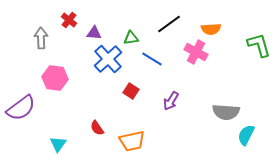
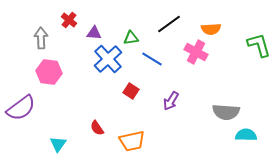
pink hexagon: moved 6 px left, 6 px up
cyan semicircle: rotated 65 degrees clockwise
